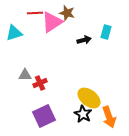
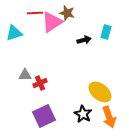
yellow ellipse: moved 11 px right, 6 px up
